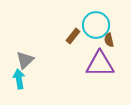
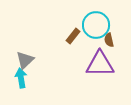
cyan arrow: moved 2 px right, 1 px up
